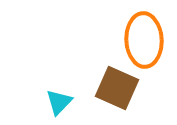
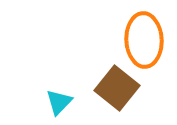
brown square: rotated 15 degrees clockwise
